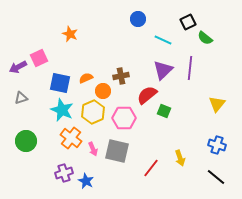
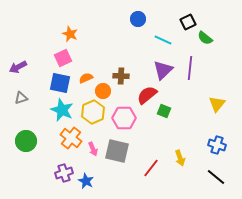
pink square: moved 24 px right
brown cross: rotated 14 degrees clockwise
